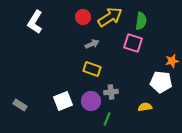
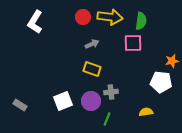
yellow arrow: rotated 40 degrees clockwise
pink square: rotated 18 degrees counterclockwise
yellow semicircle: moved 1 px right, 5 px down
